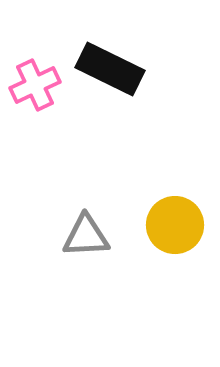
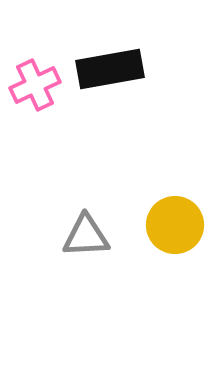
black rectangle: rotated 36 degrees counterclockwise
